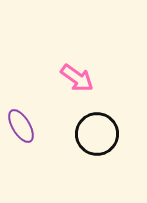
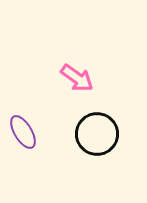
purple ellipse: moved 2 px right, 6 px down
